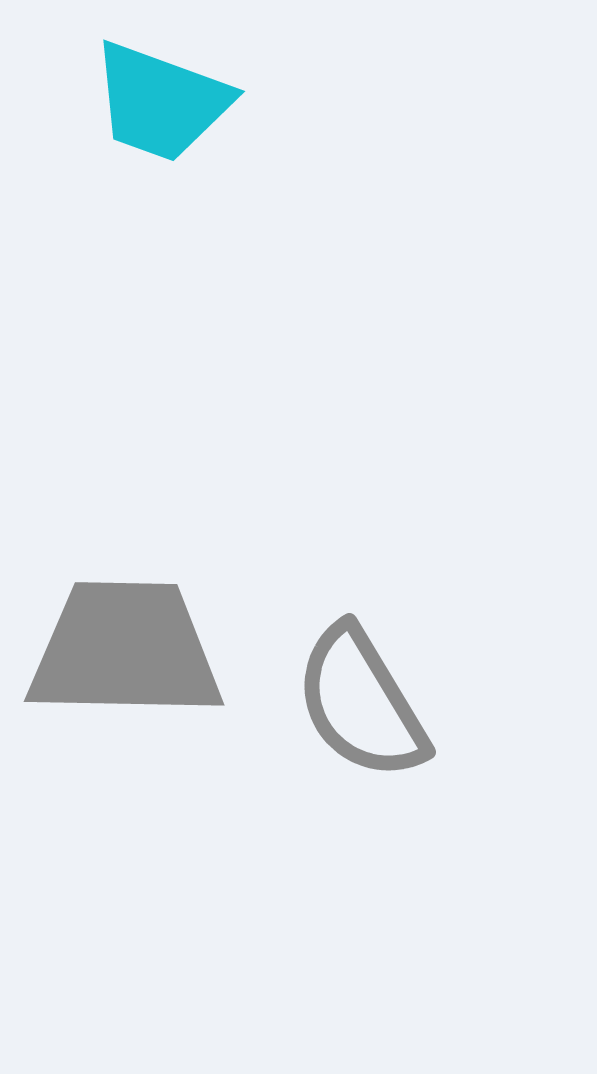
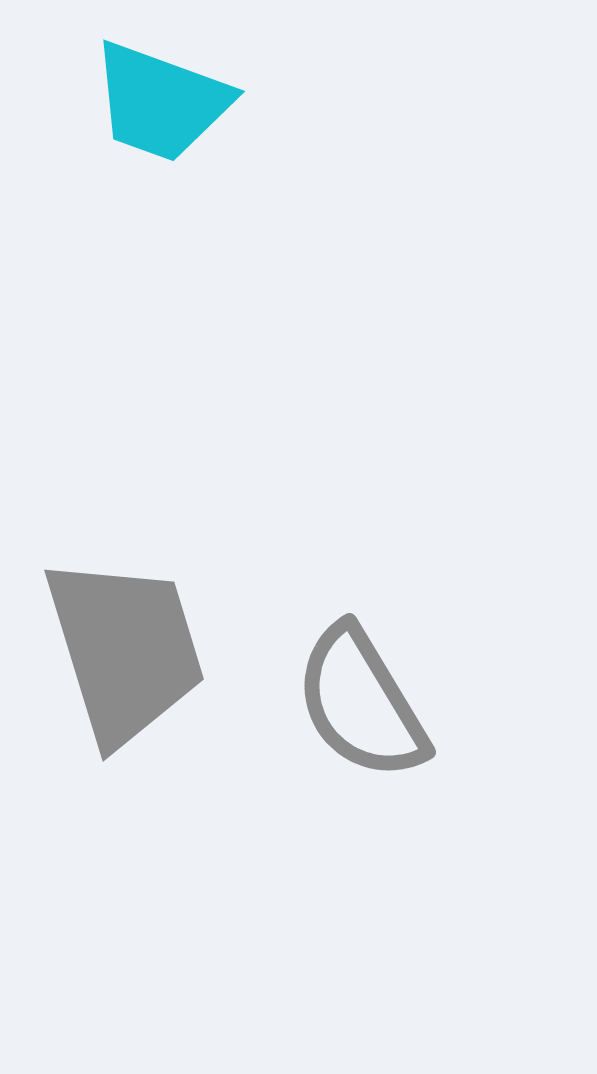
gray trapezoid: rotated 72 degrees clockwise
